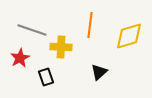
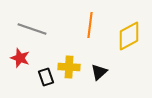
gray line: moved 1 px up
yellow diamond: rotated 12 degrees counterclockwise
yellow cross: moved 8 px right, 20 px down
red star: rotated 24 degrees counterclockwise
